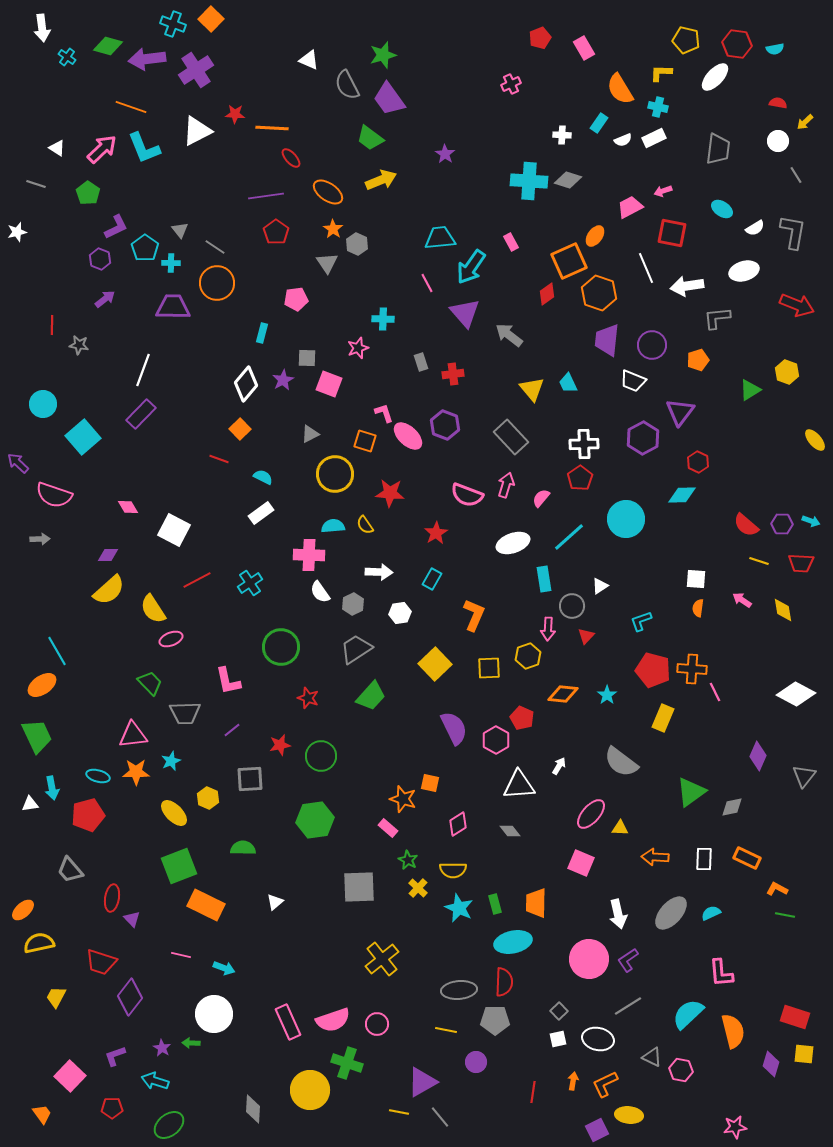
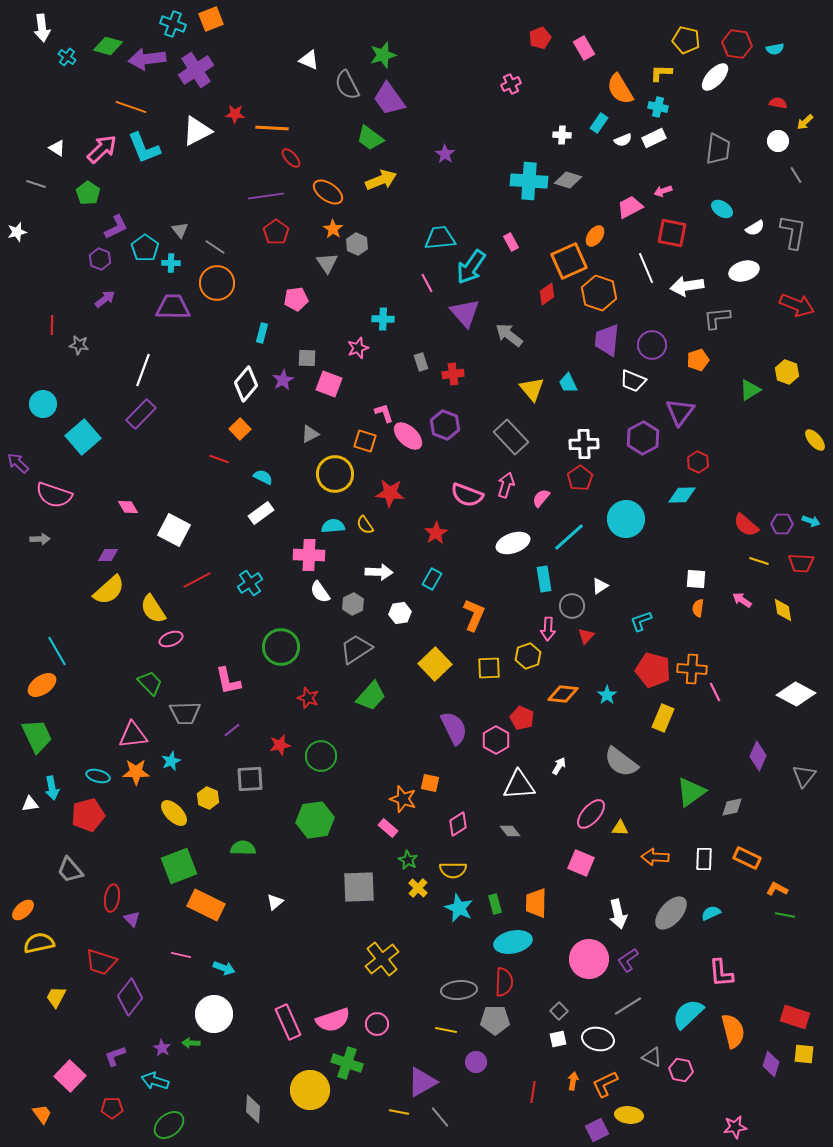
orange square at (211, 19): rotated 25 degrees clockwise
